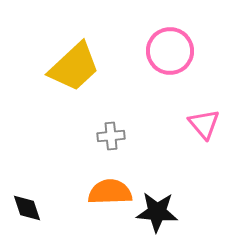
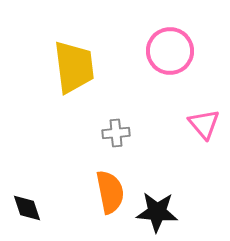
yellow trapezoid: rotated 54 degrees counterclockwise
gray cross: moved 5 px right, 3 px up
orange semicircle: rotated 81 degrees clockwise
